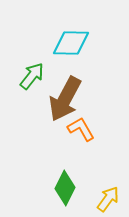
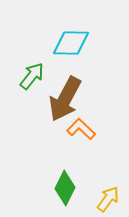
orange L-shape: rotated 16 degrees counterclockwise
